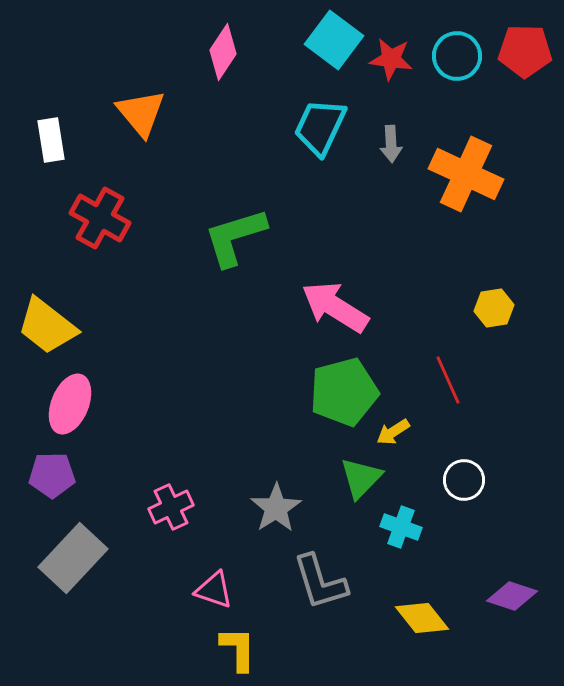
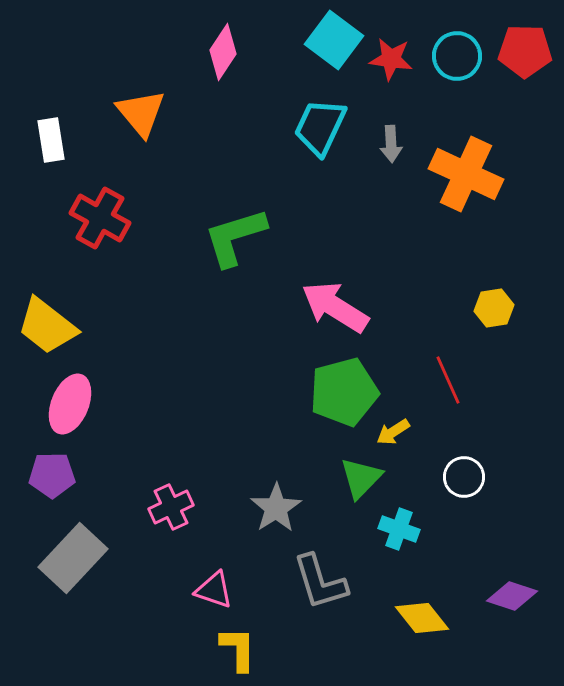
white circle: moved 3 px up
cyan cross: moved 2 px left, 2 px down
